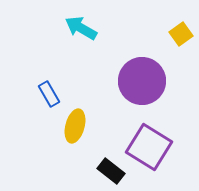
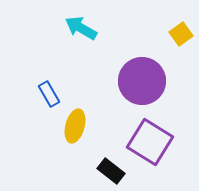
purple square: moved 1 px right, 5 px up
